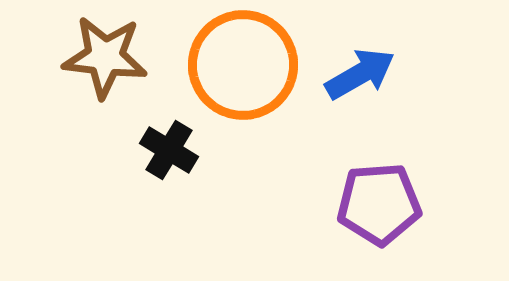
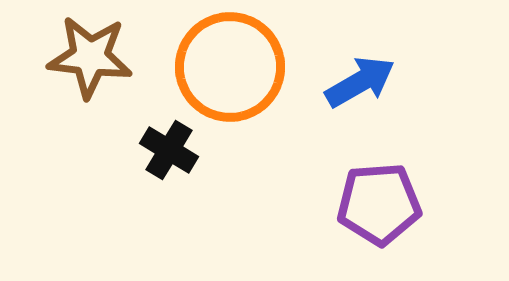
brown star: moved 15 px left
orange circle: moved 13 px left, 2 px down
blue arrow: moved 8 px down
